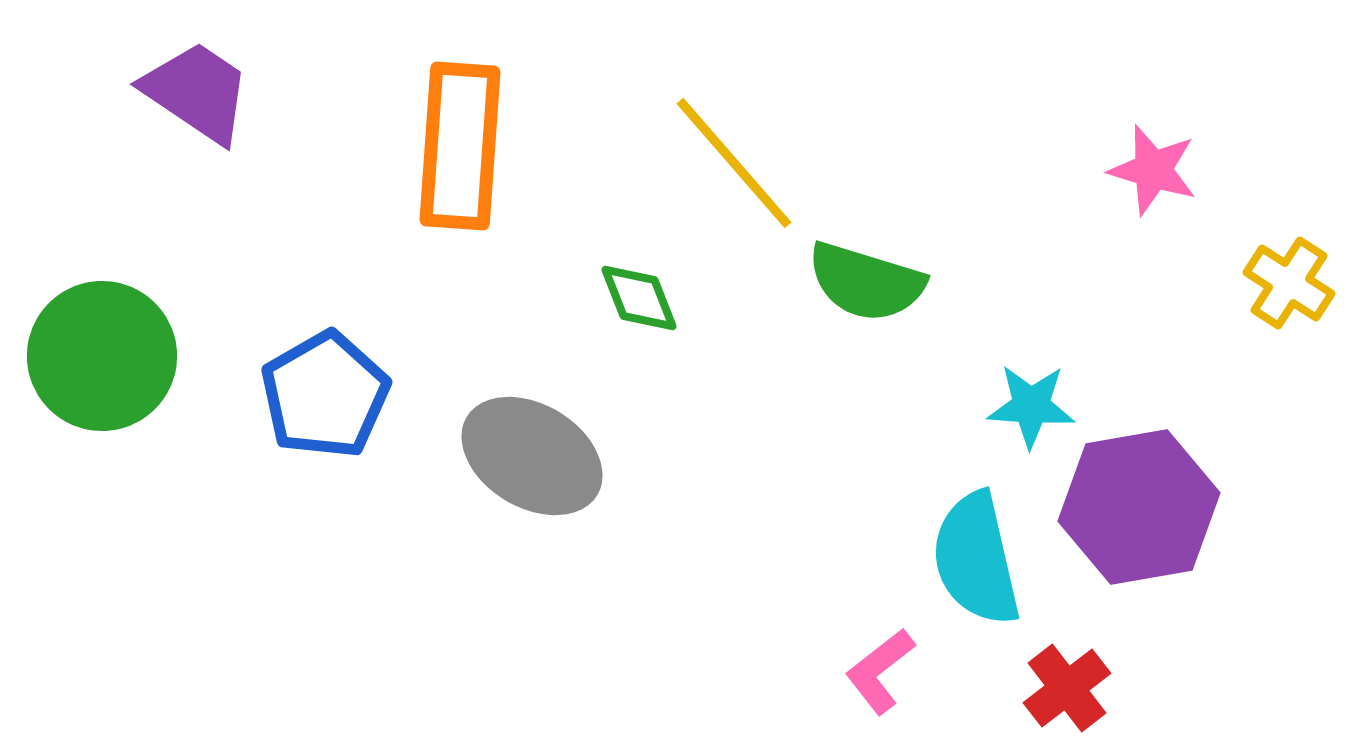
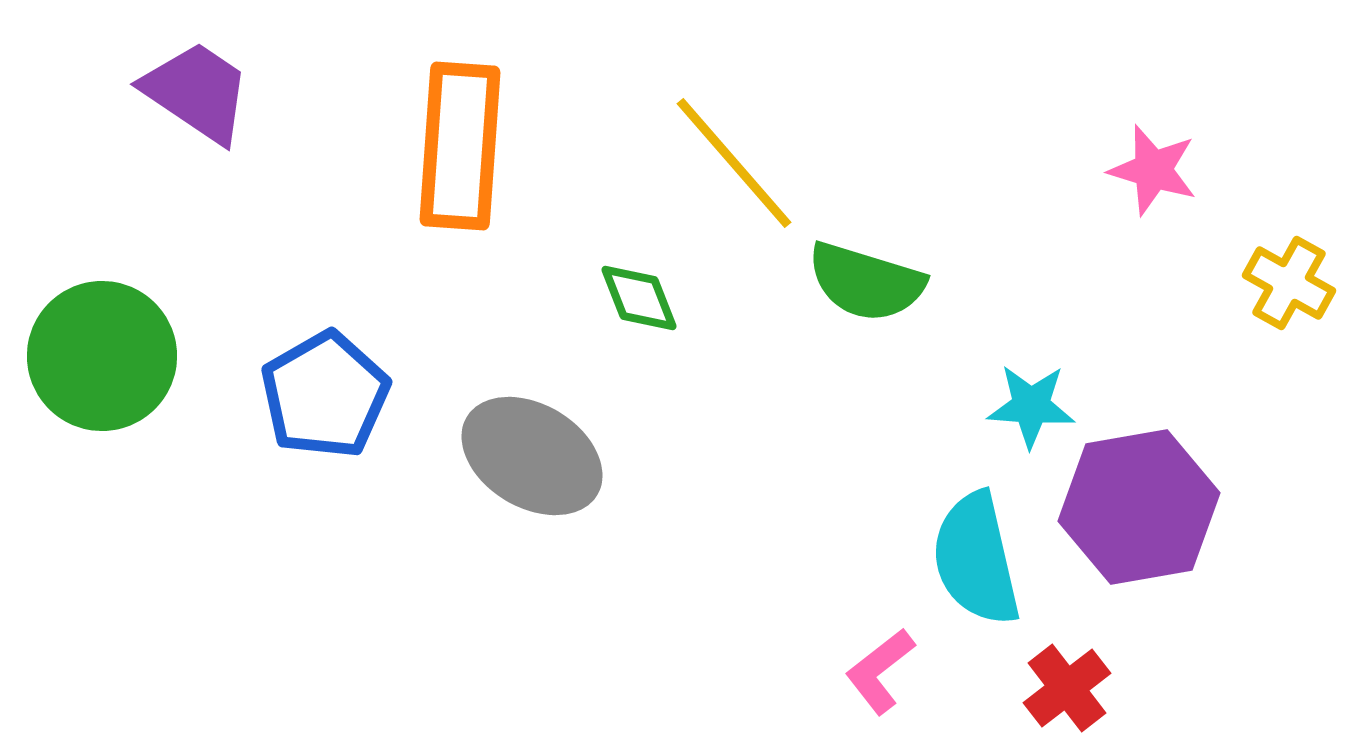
yellow cross: rotated 4 degrees counterclockwise
